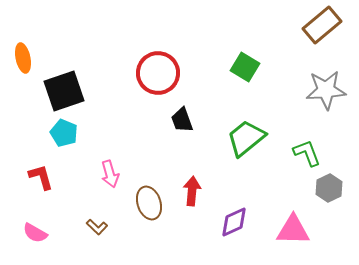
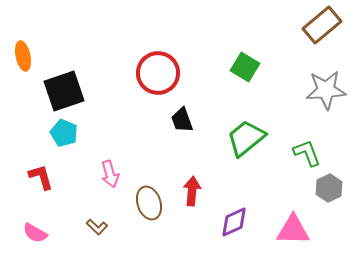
orange ellipse: moved 2 px up
